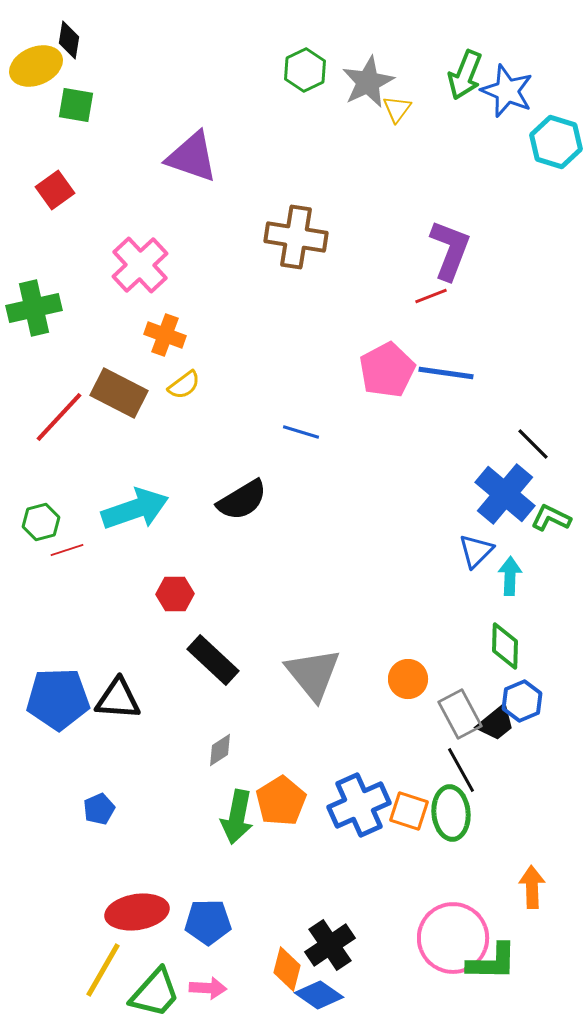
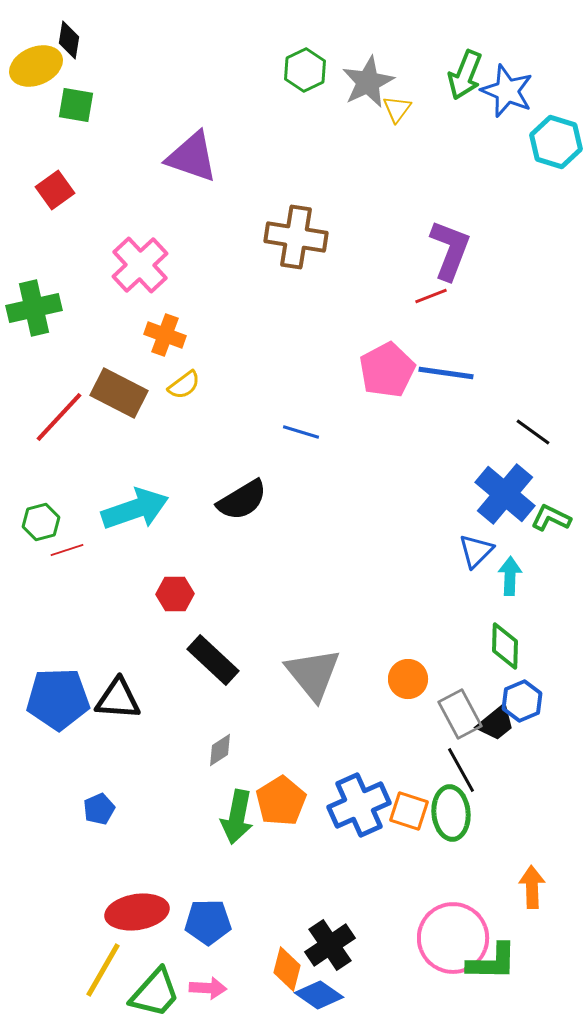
black line at (533, 444): moved 12 px up; rotated 9 degrees counterclockwise
